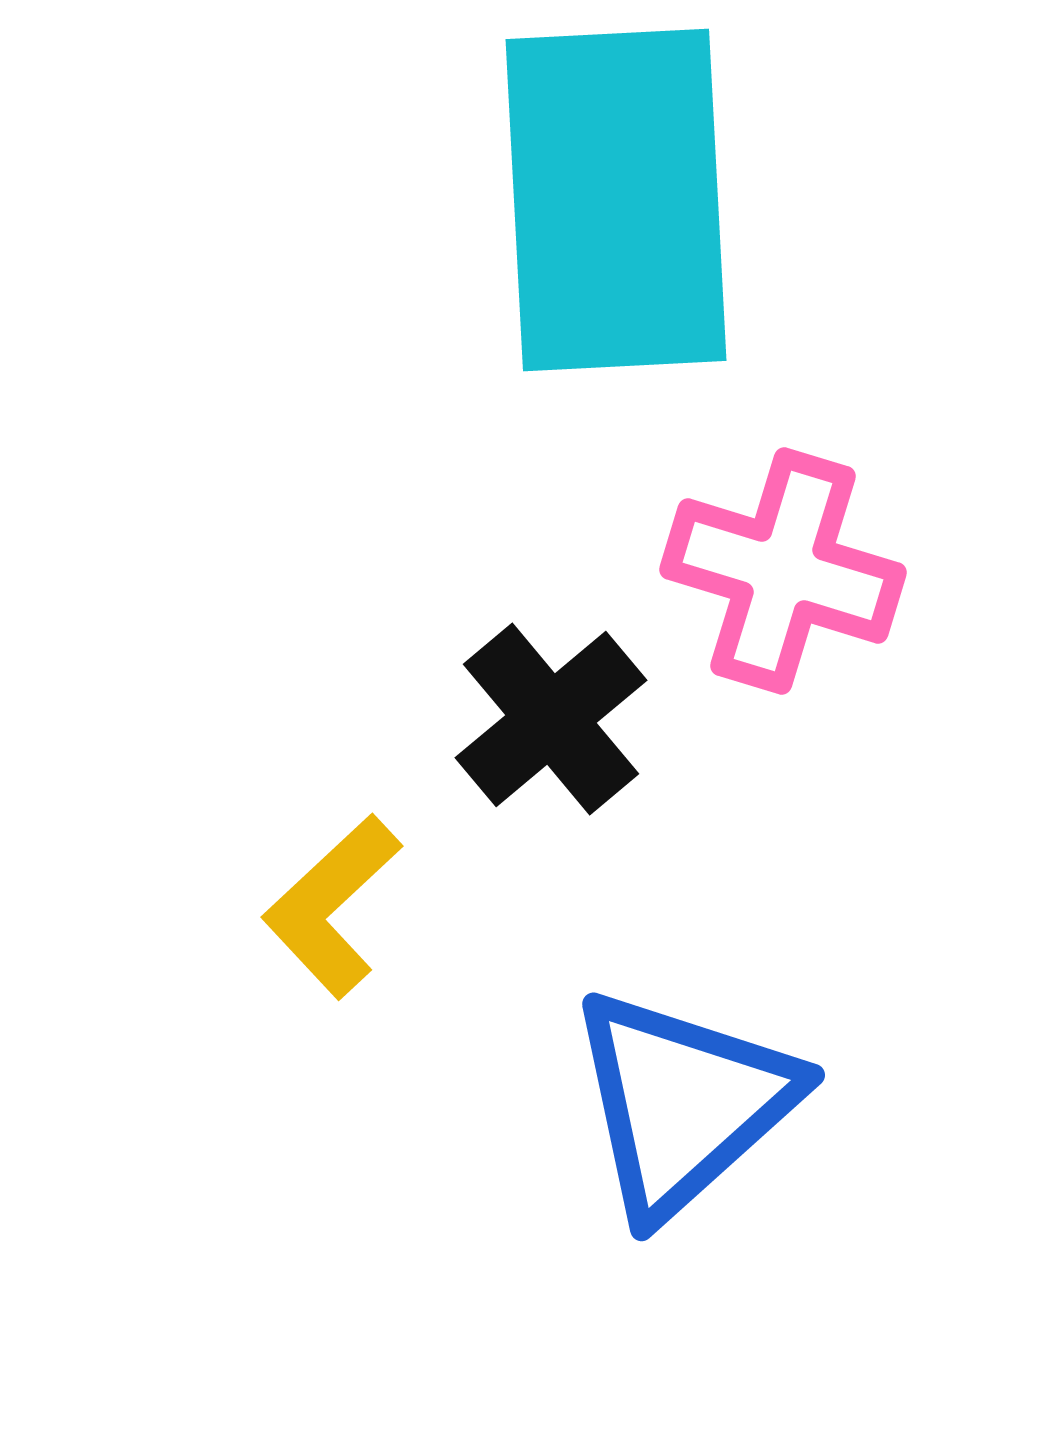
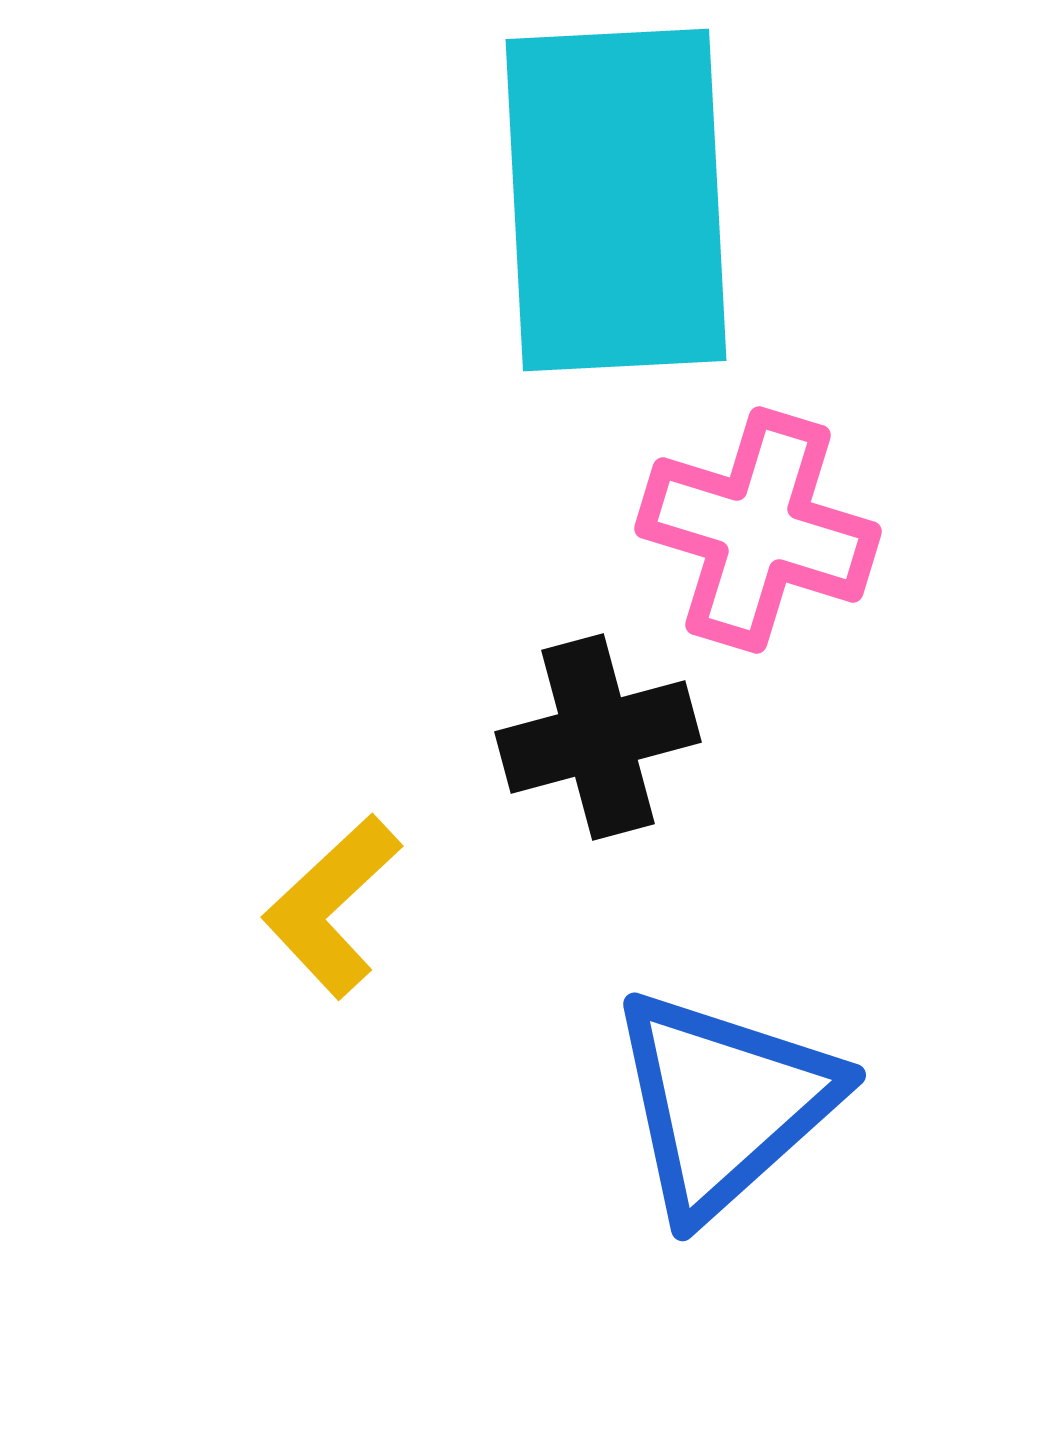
pink cross: moved 25 px left, 41 px up
black cross: moved 47 px right, 18 px down; rotated 25 degrees clockwise
blue triangle: moved 41 px right
